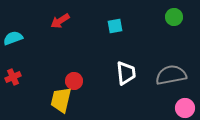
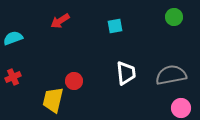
yellow trapezoid: moved 8 px left
pink circle: moved 4 px left
